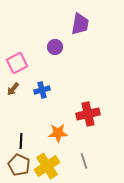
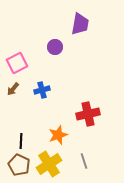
orange star: moved 2 px down; rotated 18 degrees counterclockwise
yellow cross: moved 2 px right, 2 px up
